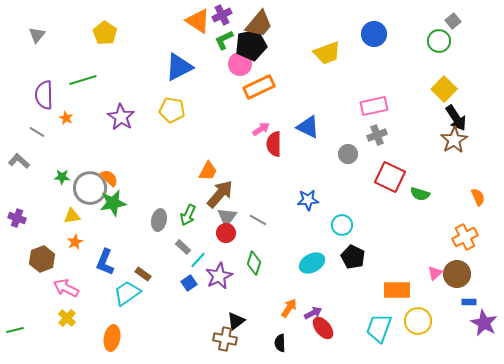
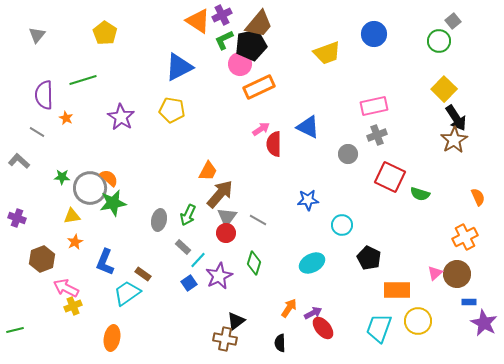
black pentagon at (353, 257): moved 16 px right, 1 px down
yellow cross at (67, 318): moved 6 px right, 12 px up; rotated 24 degrees clockwise
